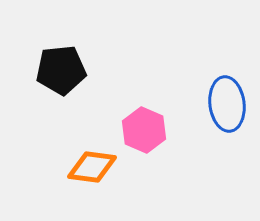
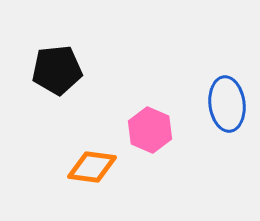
black pentagon: moved 4 px left
pink hexagon: moved 6 px right
